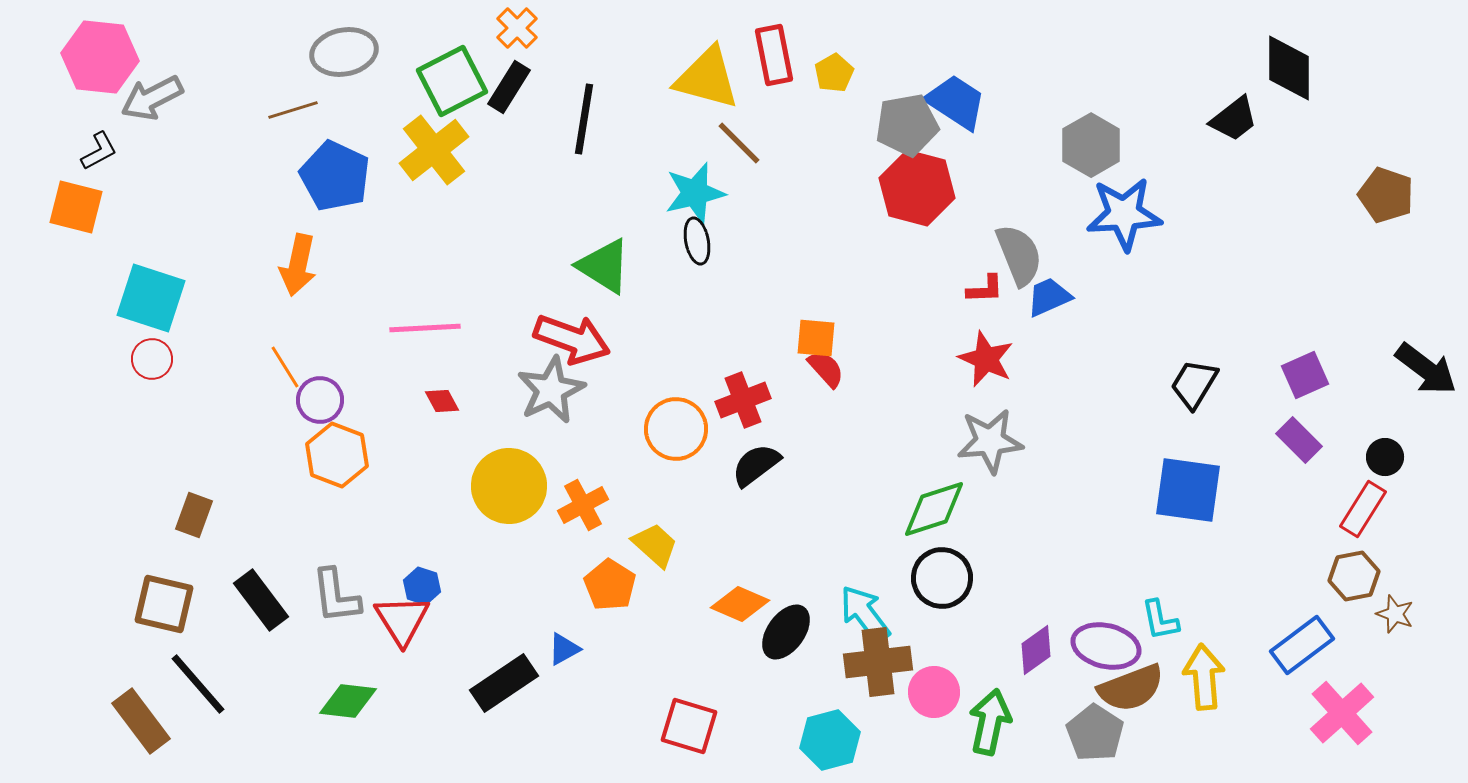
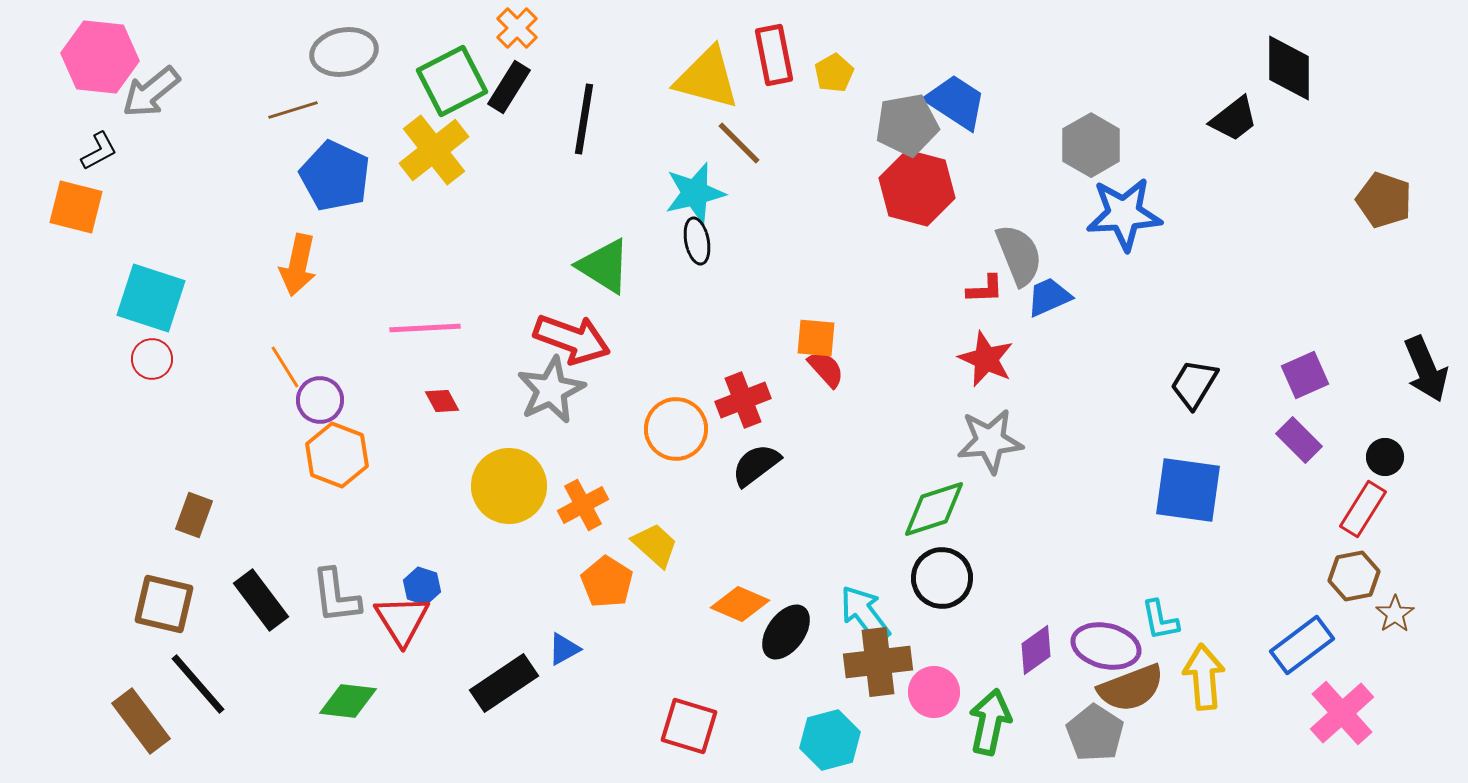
gray arrow at (152, 98): moved 1 px left, 6 px up; rotated 12 degrees counterclockwise
brown pentagon at (1386, 195): moved 2 px left, 5 px down
black arrow at (1426, 369): rotated 30 degrees clockwise
orange pentagon at (610, 585): moved 3 px left, 3 px up
brown star at (1395, 614): rotated 18 degrees clockwise
